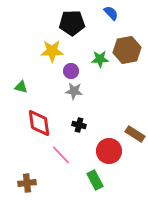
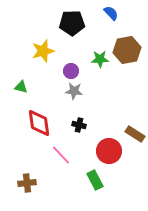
yellow star: moved 9 px left; rotated 15 degrees counterclockwise
